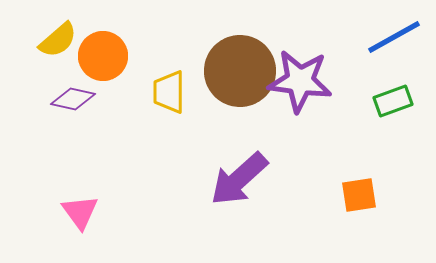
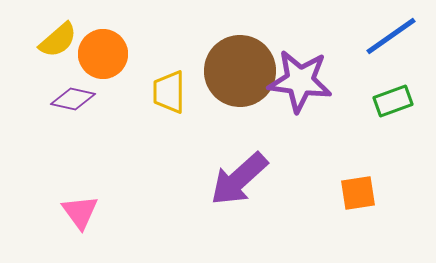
blue line: moved 3 px left, 1 px up; rotated 6 degrees counterclockwise
orange circle: moved 2 px up
orange square: moved 1 px left, 2 px up
